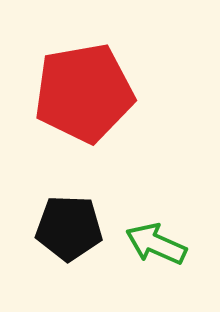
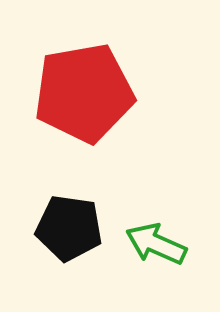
black pentagon: rotated 6 degrees clockwise
